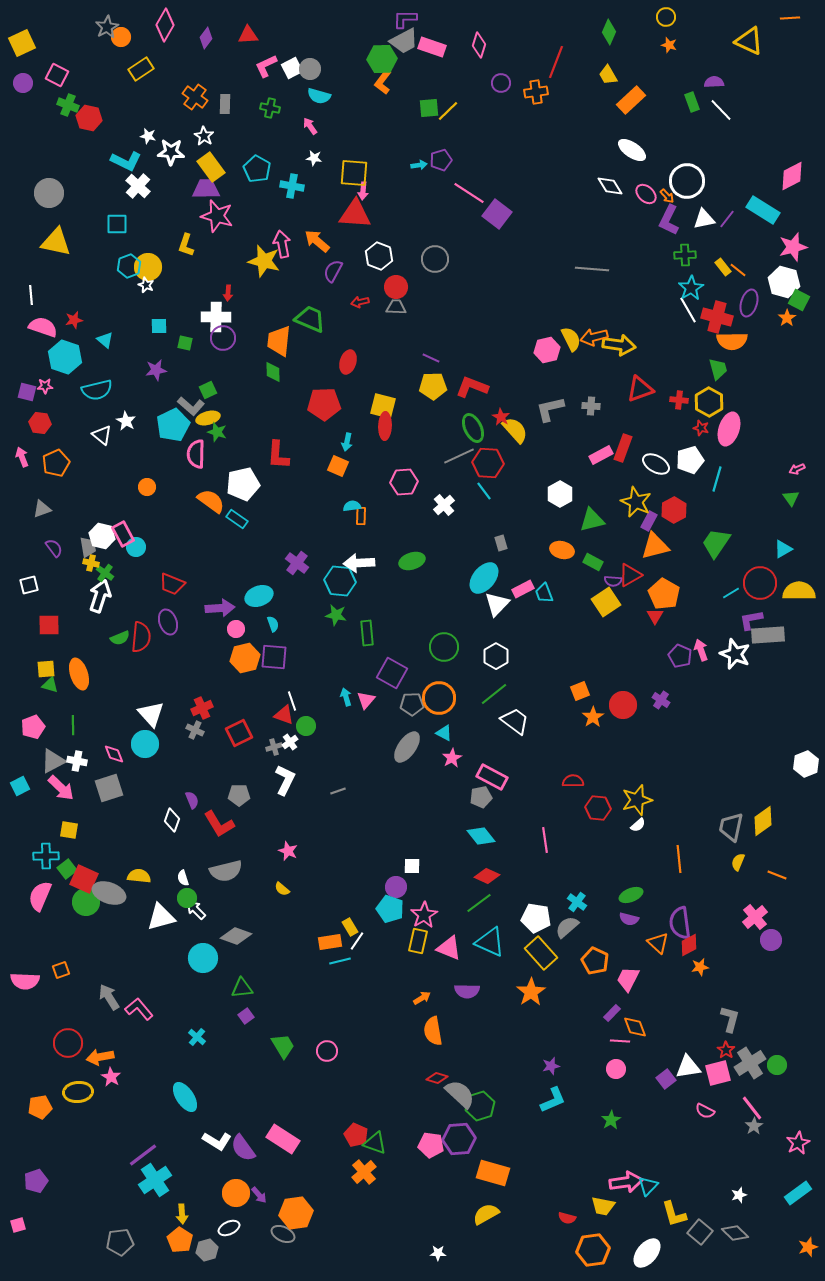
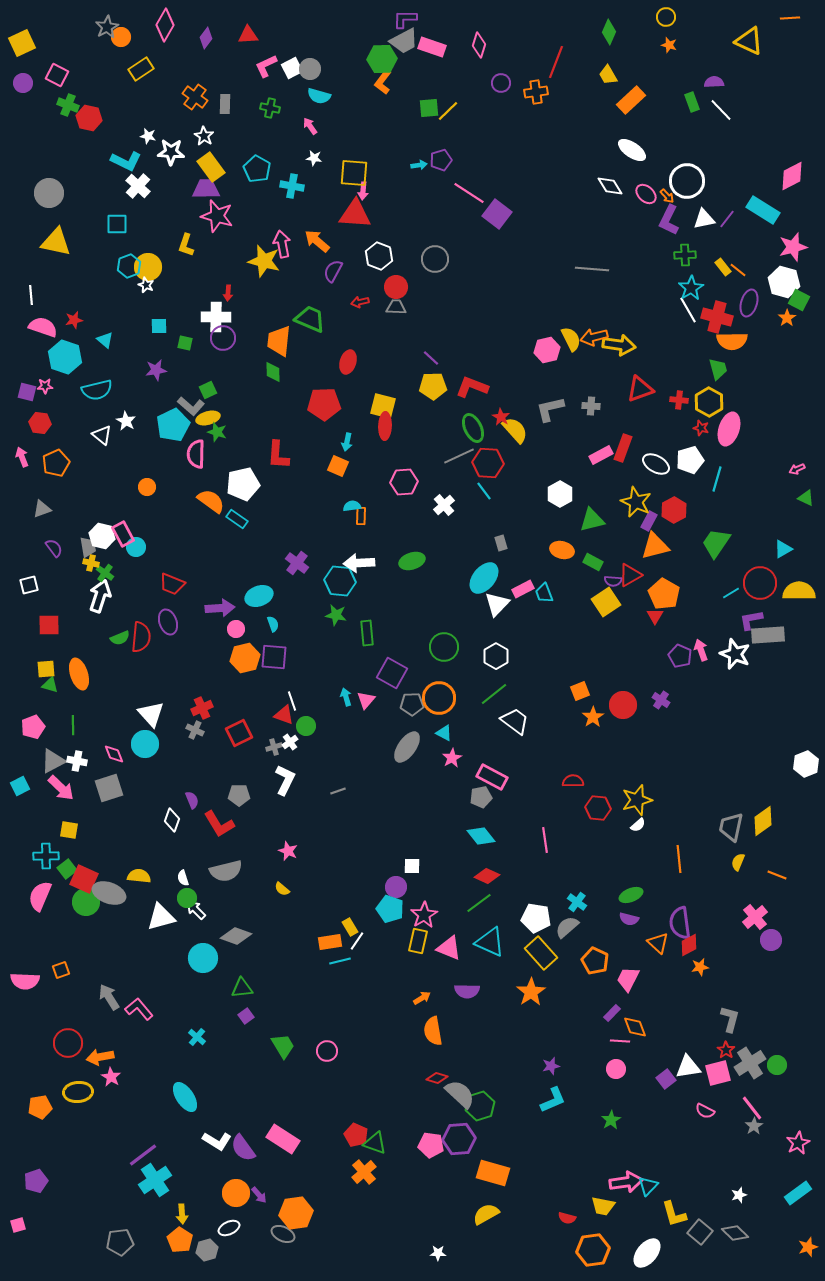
purple line at (431, 358): rotated 18 degrees clockwise
green triangle at (791, 498): moved 15 px right; rotated 30 degrees counterclockwise
